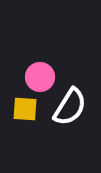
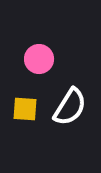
pink circle: moved 1 px left, 18 px up
